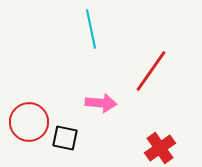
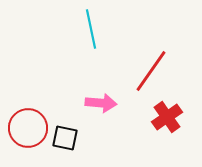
red circle: moved 1 px left, 6 px down
red cross: moved 7 px right, 31 px up
